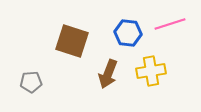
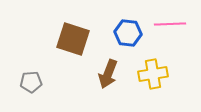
pink line: rotated 16 degrees clockwise
brown square: moved 1 px right, 2 px up
yellow cross: moved 2 px right, 3 px down
